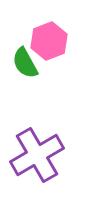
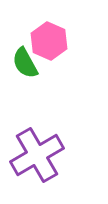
pink hexagon: rotated 15 degrees counterclockwise
